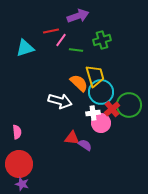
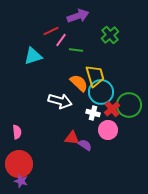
red line: rotated 14 degrees counterclockwise
green cross: moved 8 px right, 5 px up; rotated 24 degrees counterclockwise
cyan triangle: moved 8 px right, 8 px down
white cross: rotated 24 degrees clockwise
pink circle: moved 7 px right, 7 px down
purple star: moved 1 px left, 3 px up
